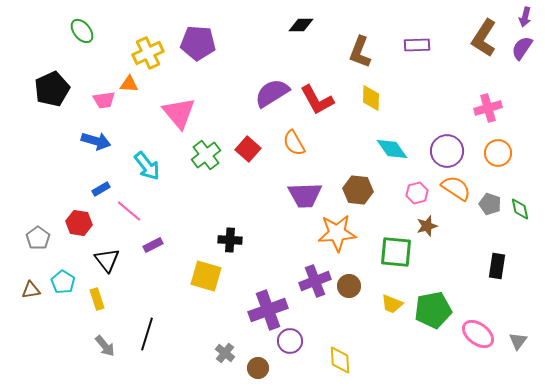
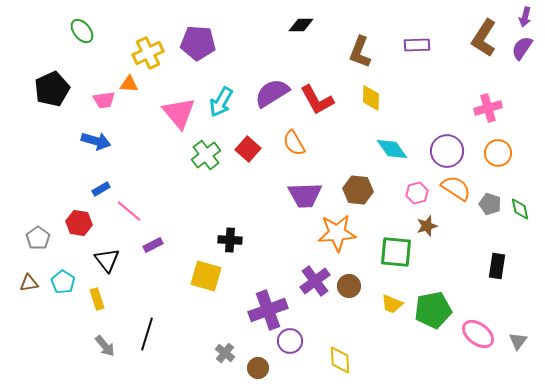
cyan arrow at (147, 166): moved 74 px right, 64 px up; rotated 68 degrees clockwise
purple cross at (315, 281): rotated 16 degrees counterclockwise
brown triangle at (31, 290): moved 2 px left, 7 px up
